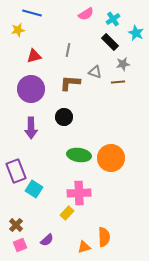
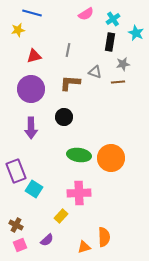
black rectangle: rotated 54 degrees clockwise
yellow rectangle: moved 6 px left, 3 px down
brown cross: rotated 16 degrees counterclockwise
